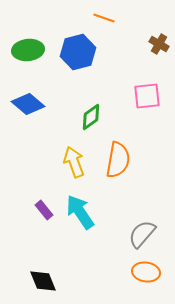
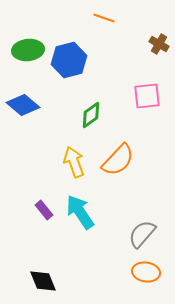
blue hexagon: moved 9 px left, 8 px down
blue diamond: moved 5 px left, 1 px down
green diamond: moved 2 px up
orange semicircle: rotated 33 degrees clockwise
